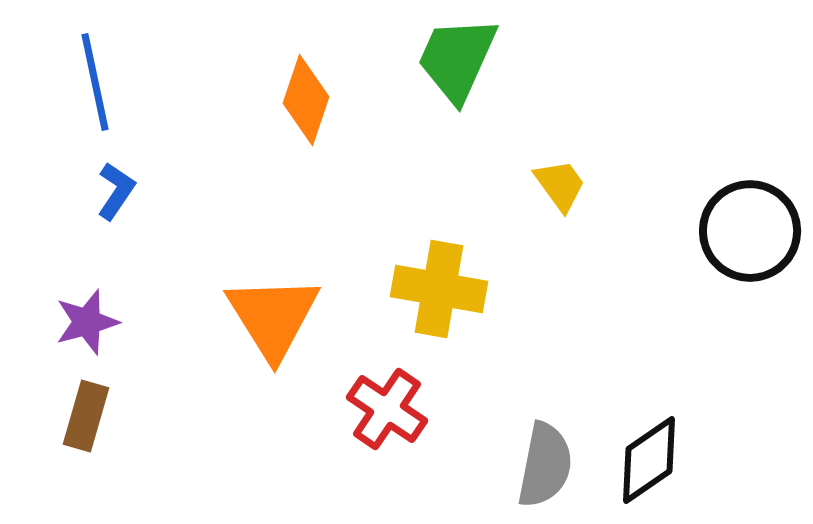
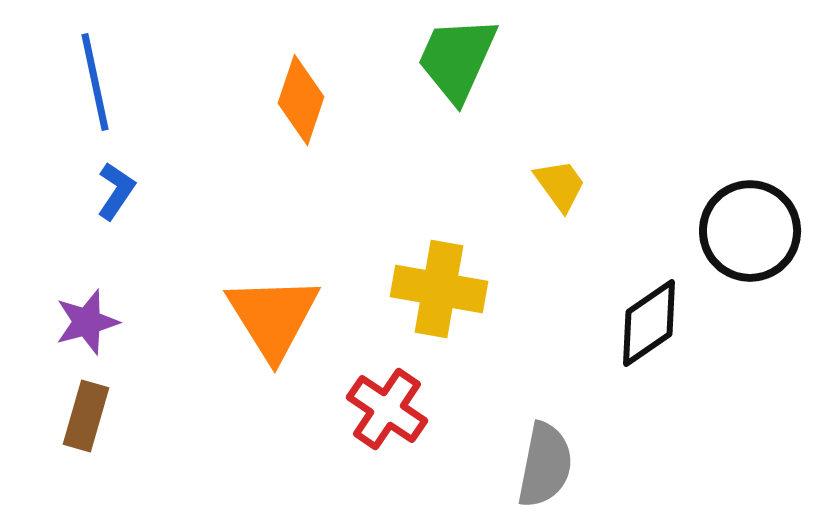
orange diamond: moved 5 px left
black diamond: moved 137 px up
